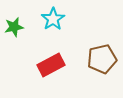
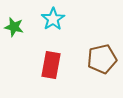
green star: rotated 24 degrees clockwise
red rectangle: rotated 52 degrees counterclockwise
